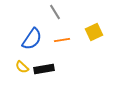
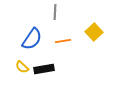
gray line: rotated 35 degrees clockwise
yellow square: rotated 18 degrees counterclockwise
orange line: moved 1 px right, 1 px down
